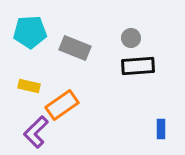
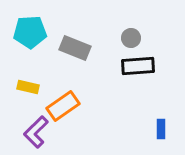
yellow rectangle: moved 1 px left, 1 px down
orange rectangle: moved 1 px right, 1 px down
